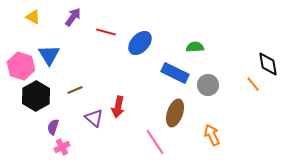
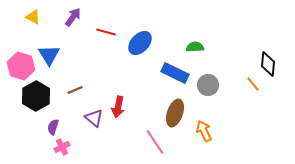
black diamond: rotated 15 degrees clockwise
orange arrow: moved 8 px left, 4 px up
